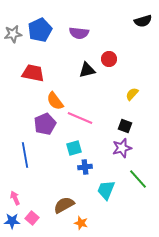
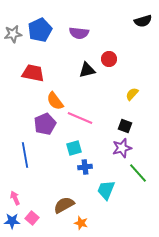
green line: moved 6 px up
